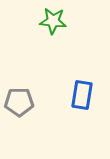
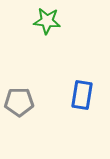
green star: moved 6 px left
